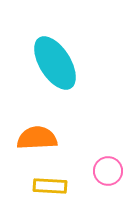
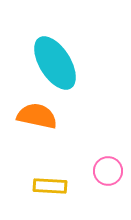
orange semicircle: moved 22 px up; rotated 15 degrees clockwise
